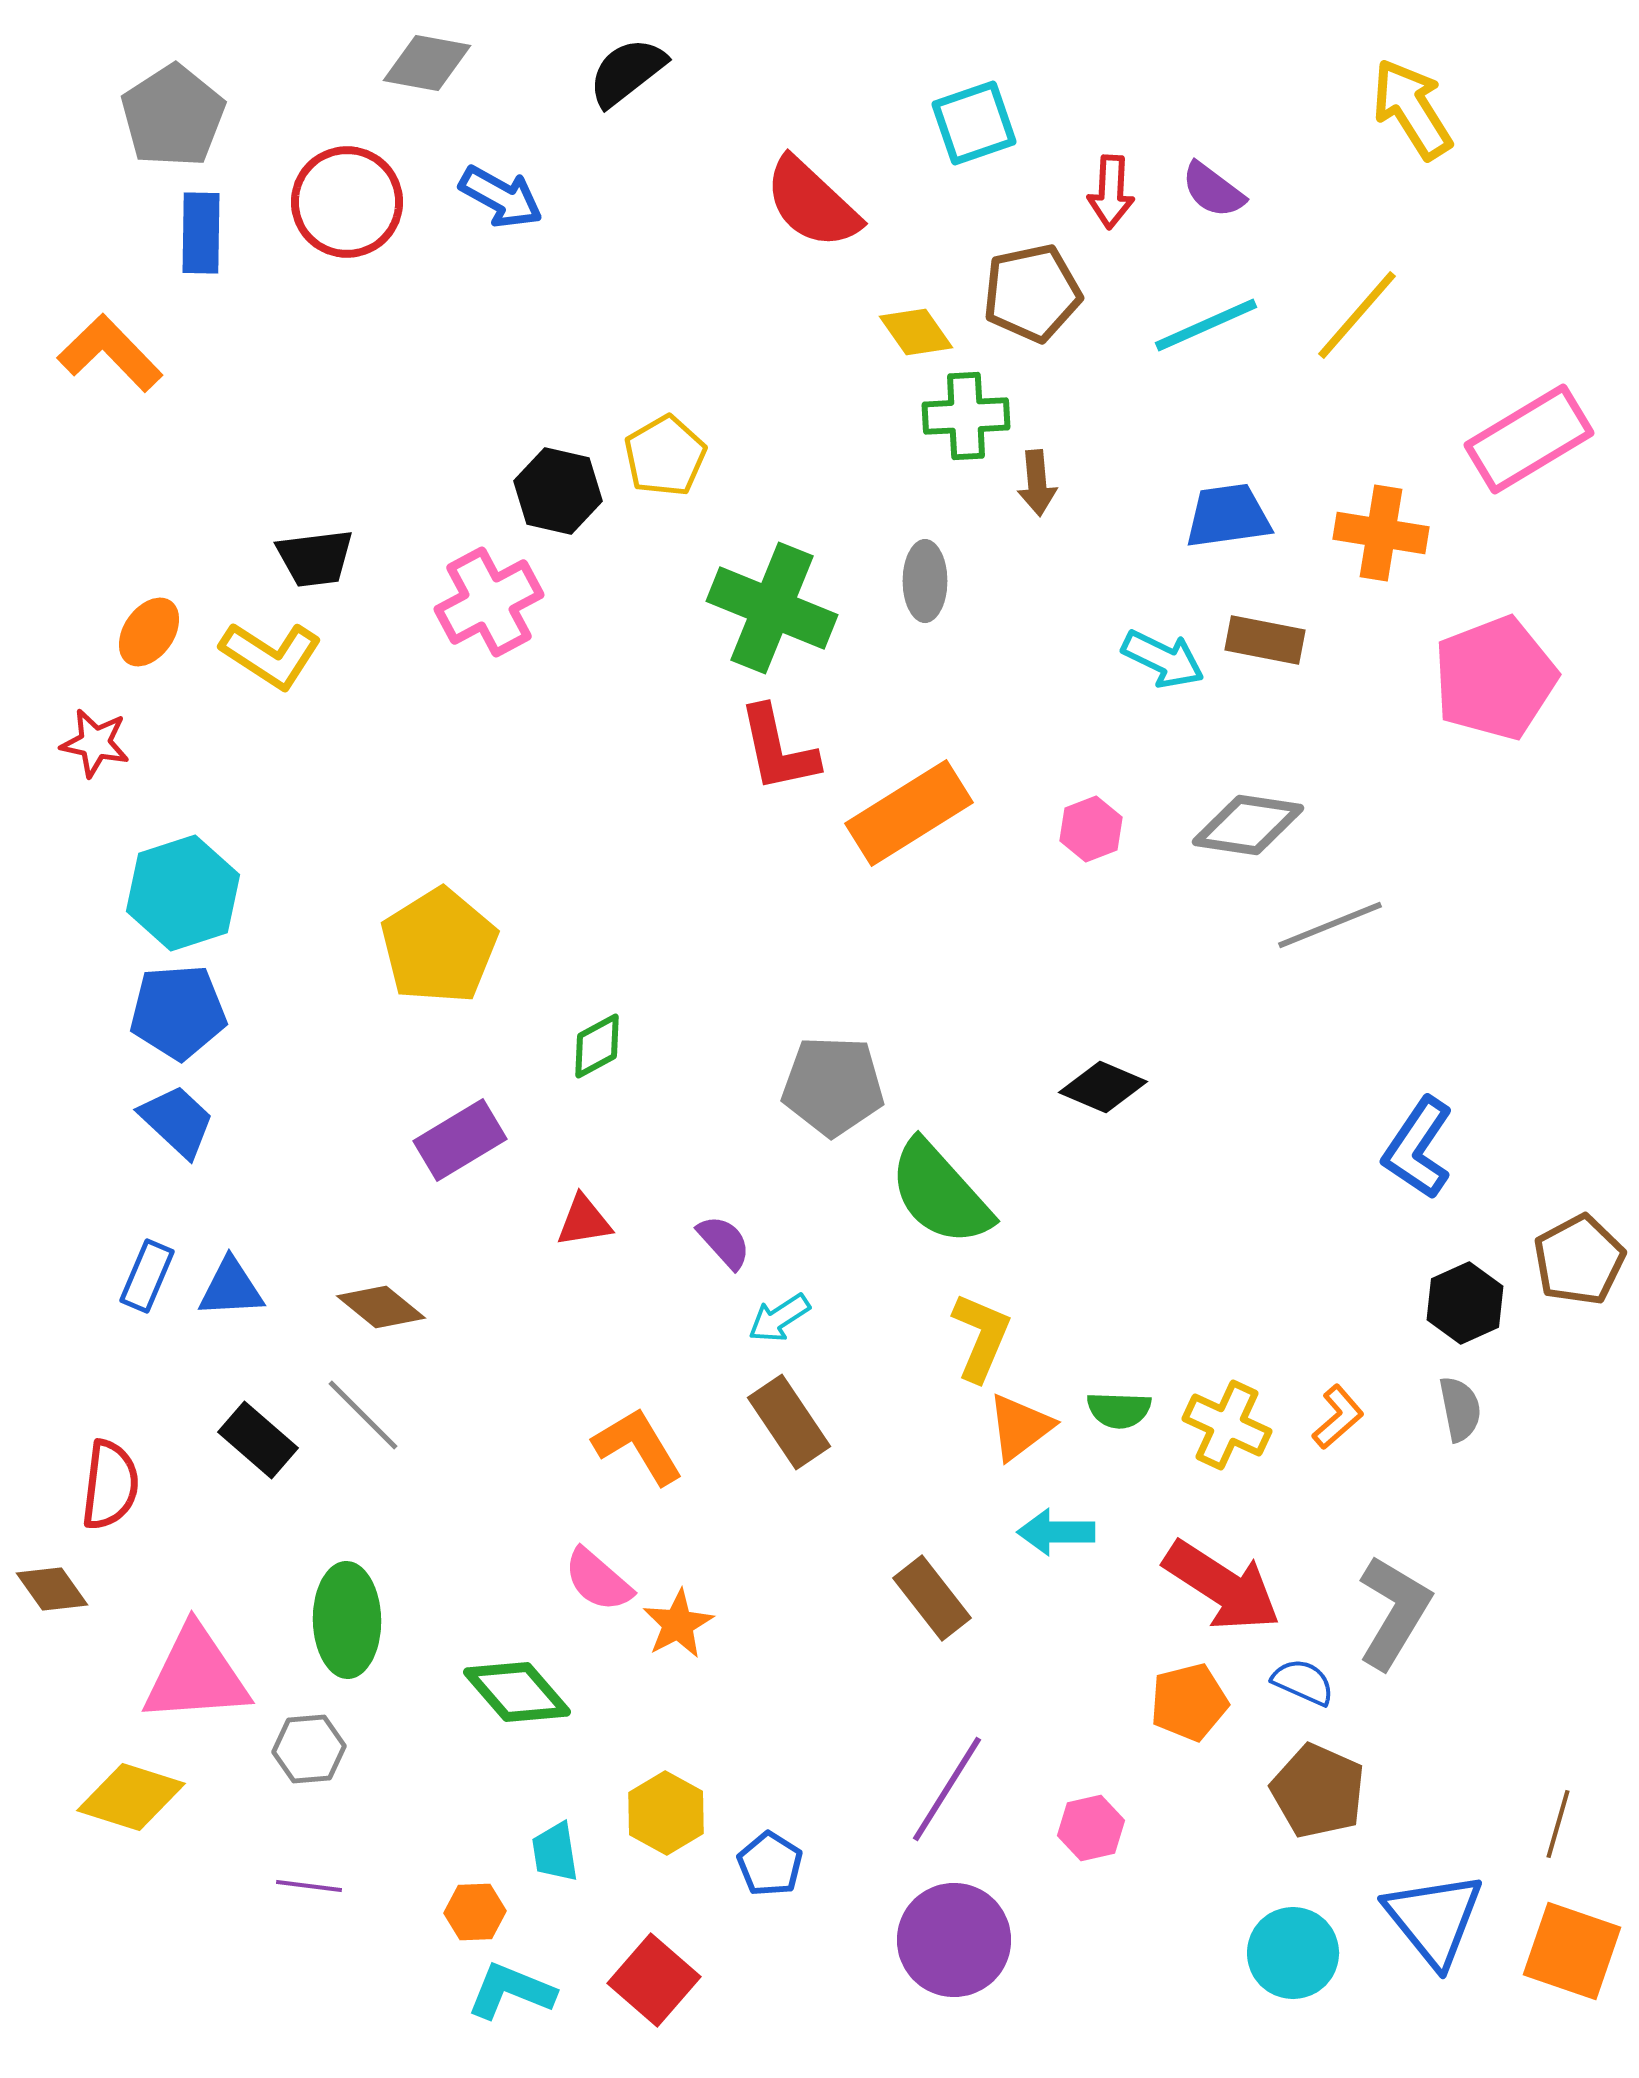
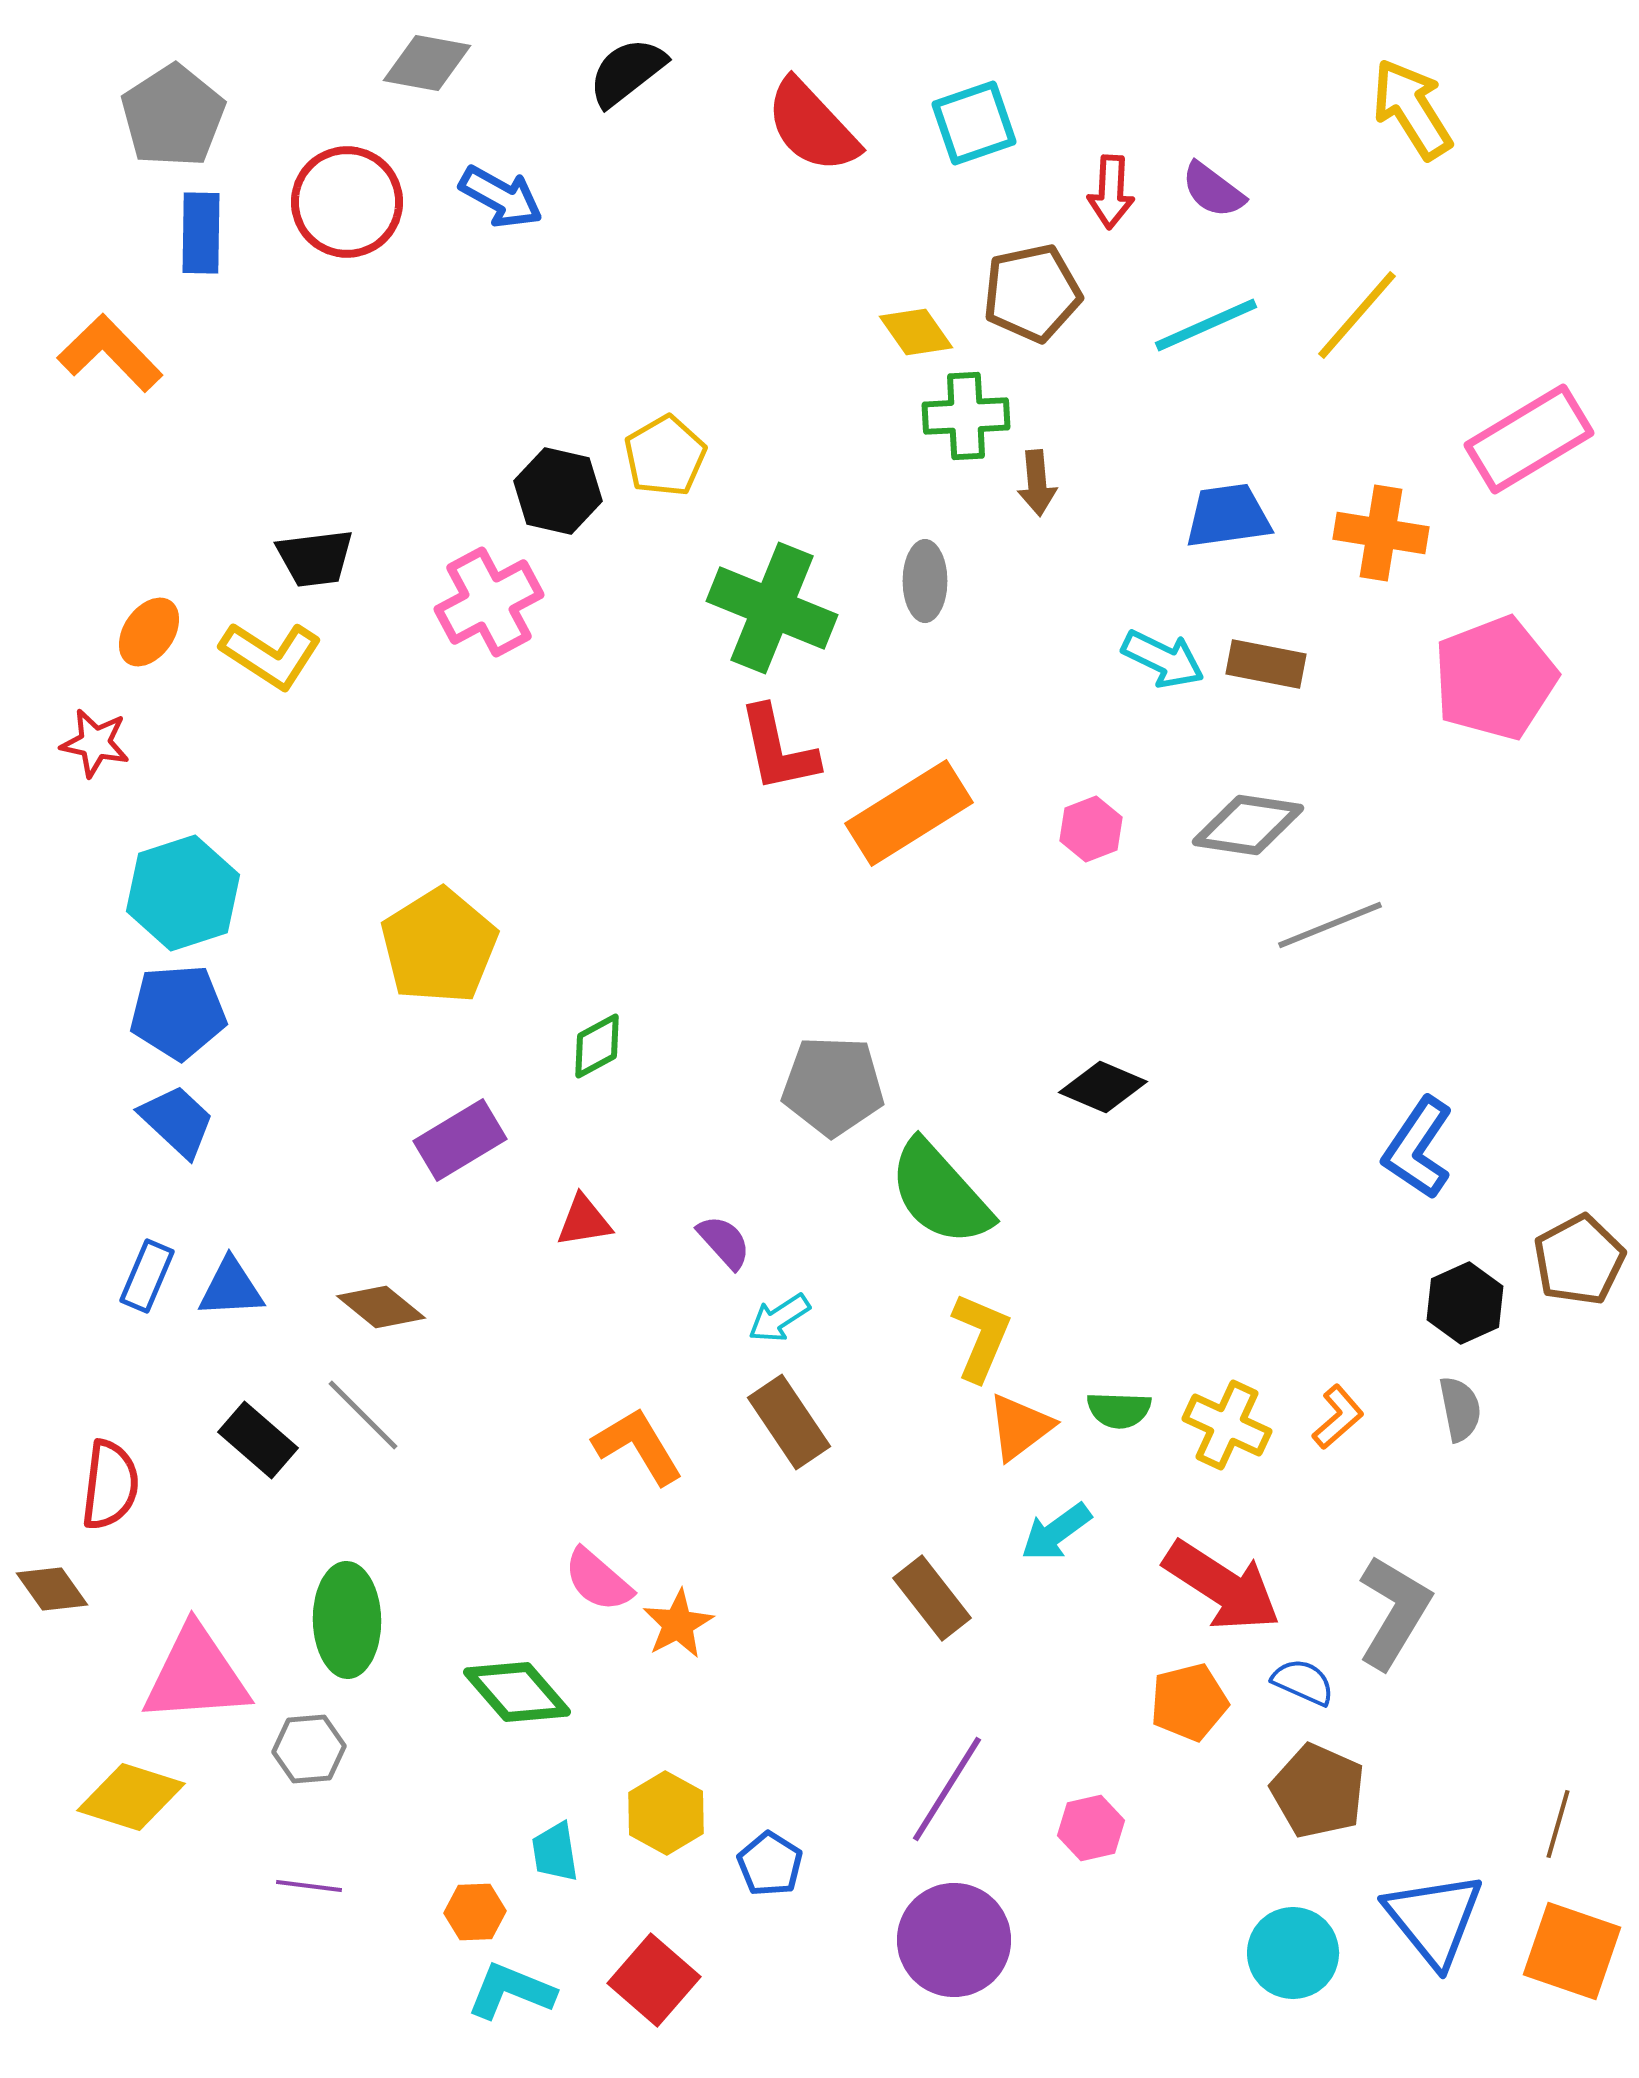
red semicircle at (812, 203): moved 77 px up; rotated 4 degrees clockwise
brown rectangle at (1265, 640): moved 1 px right, 24 px down
cyan arrow at (1056, 1532): rotated 36 degrees counterclockwise
